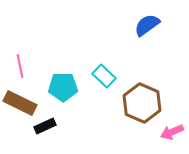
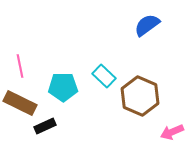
brown hexagon: moved 2 px left, 7 px up
